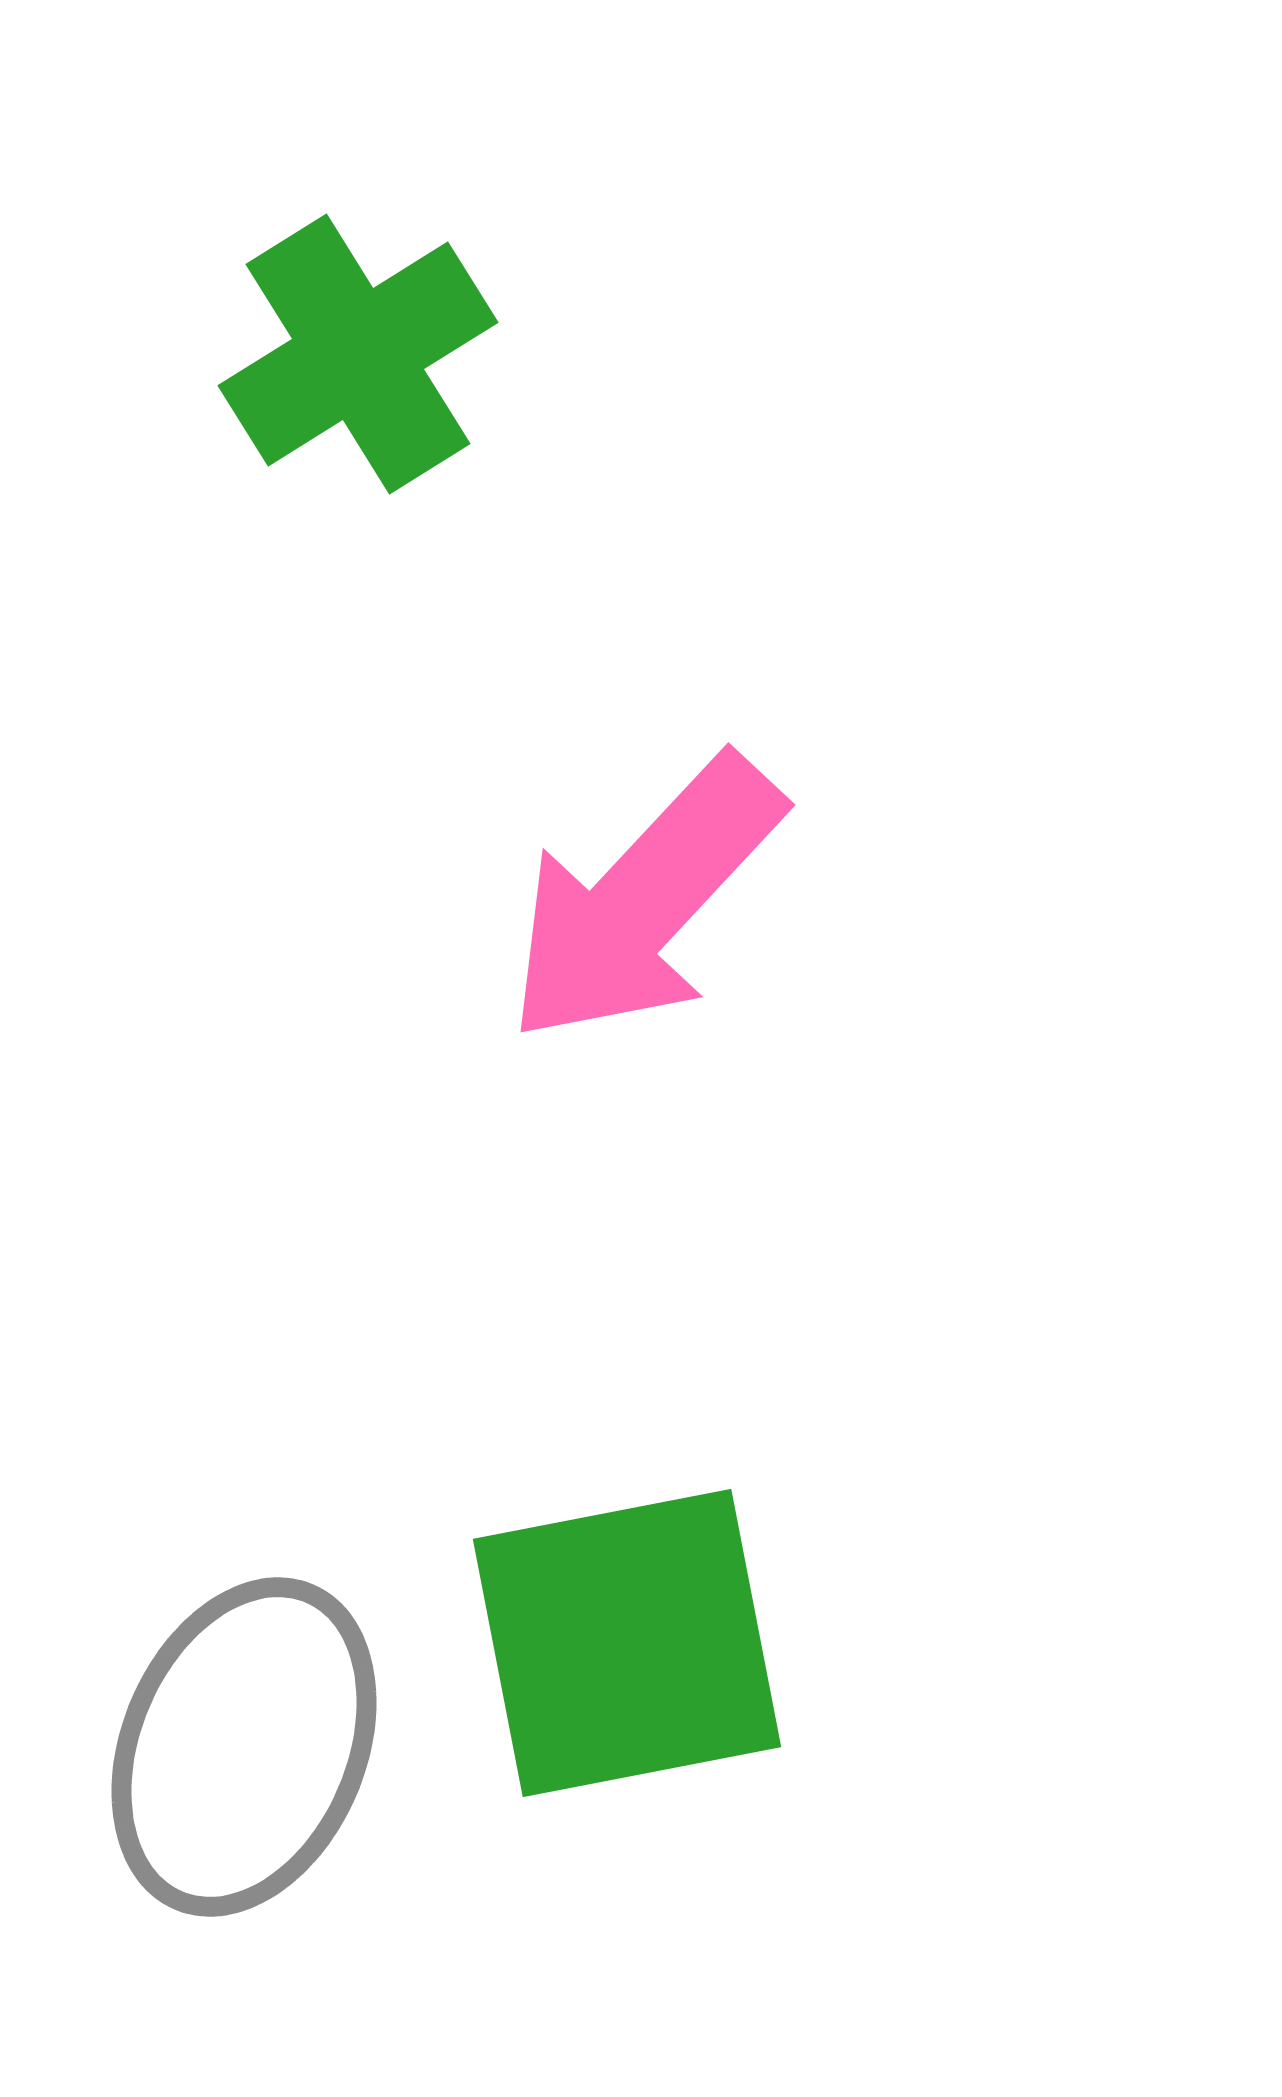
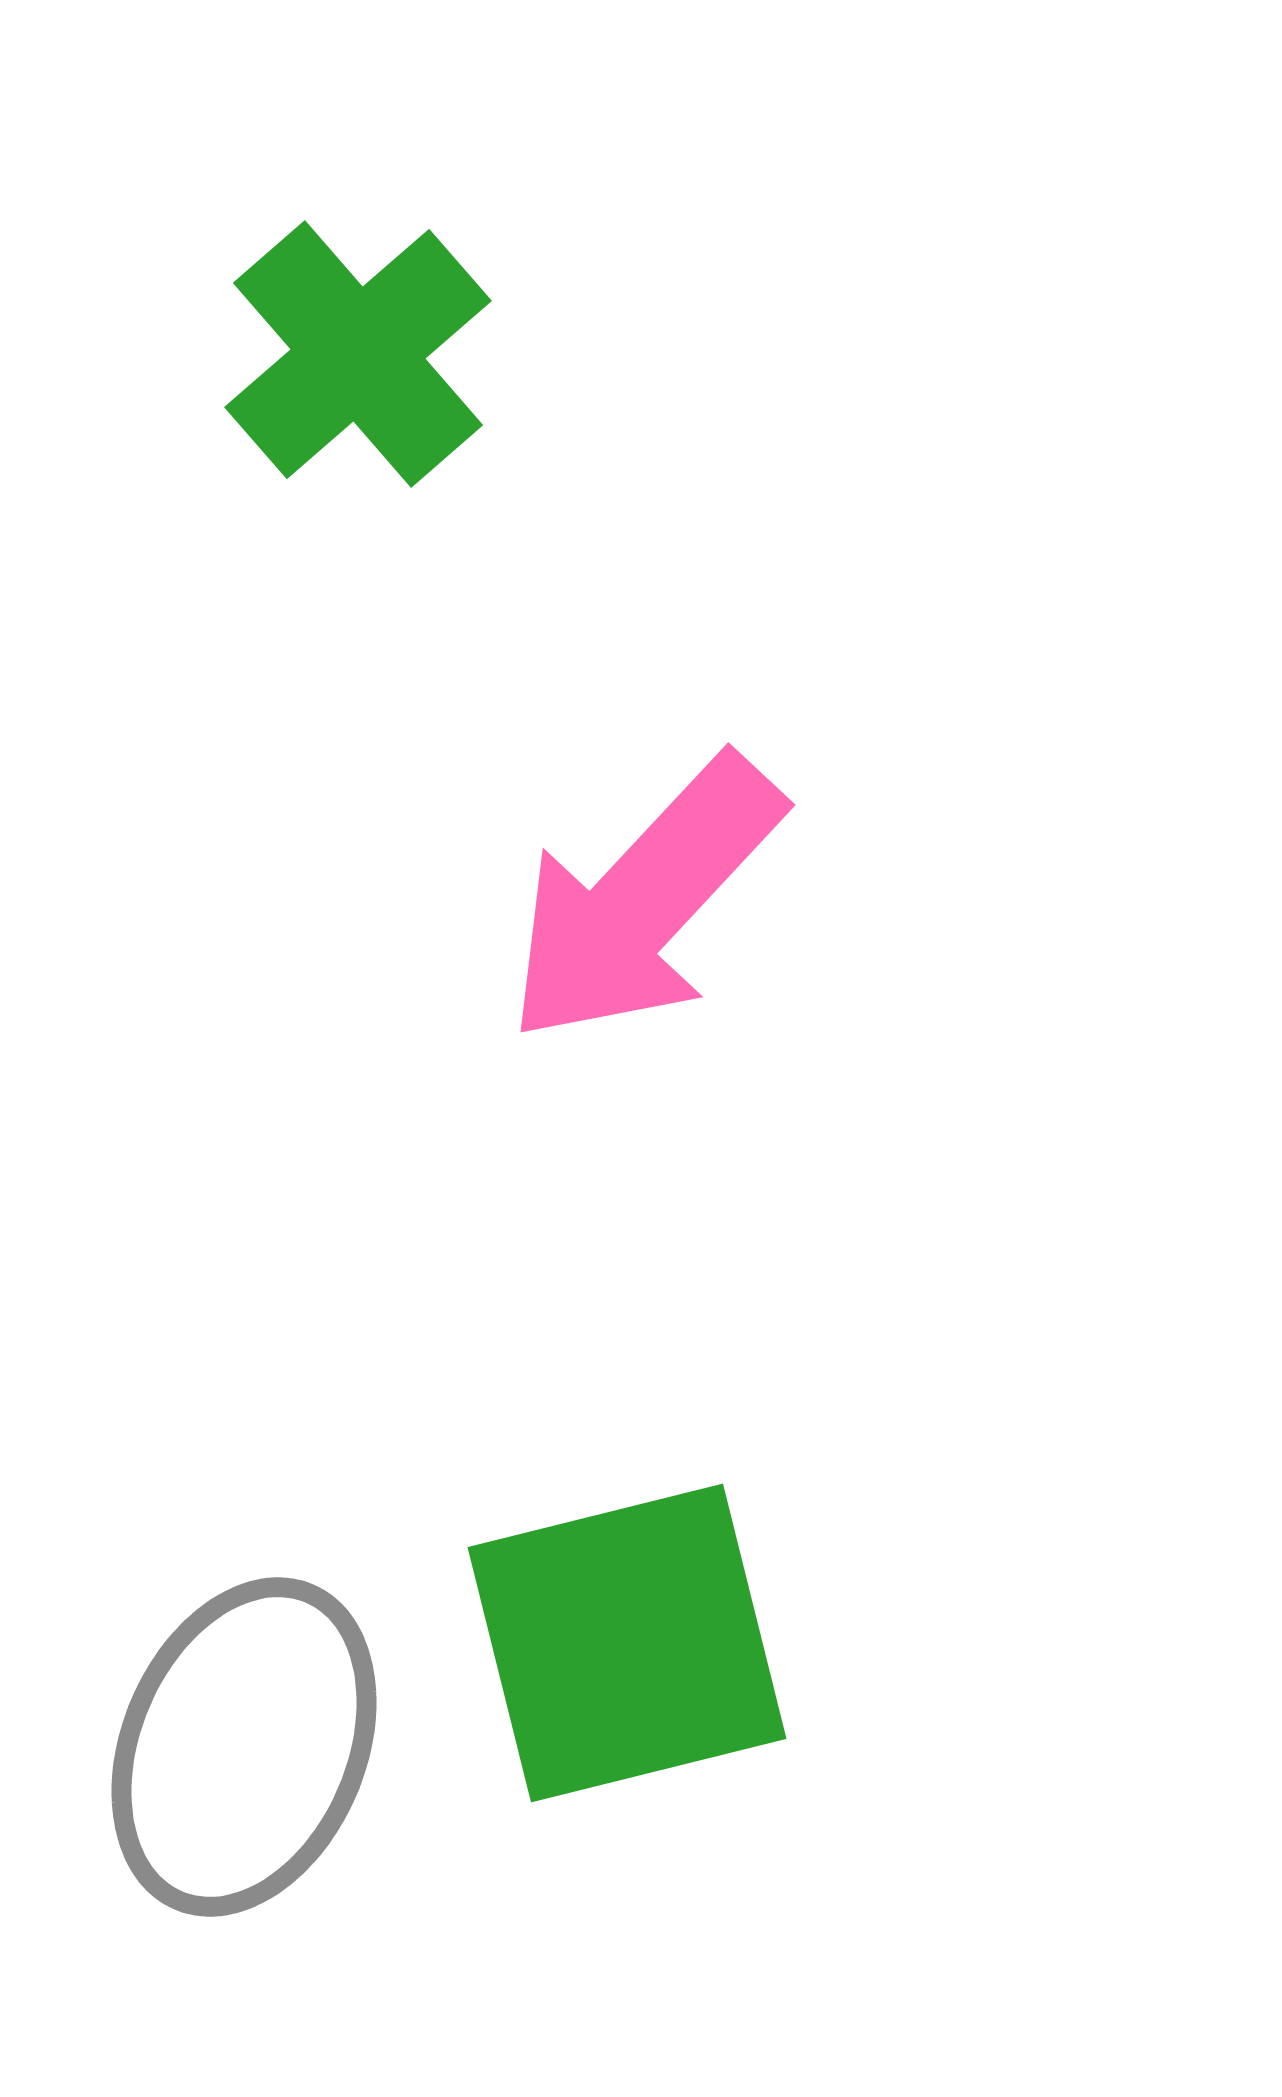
green cross: rotated 9 degrees counterclockwise
green square: rotated 3 degrees counterclockwise
